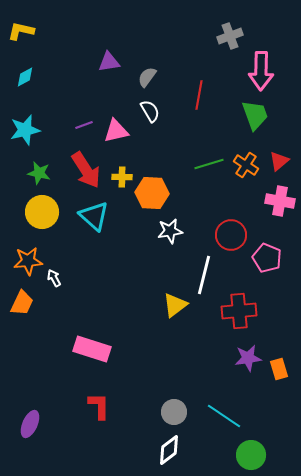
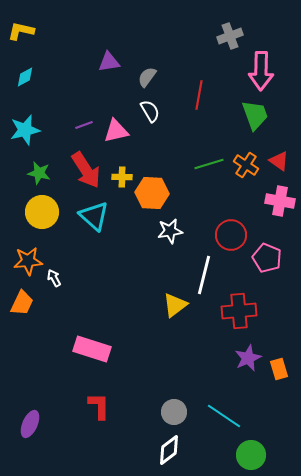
red triangle: rotated 45 degrees counterclockwise
purple star: rotated 16 degrees counterclockwise
